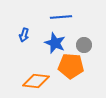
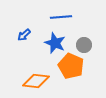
blue arrow: rotated 32 degrees clockwise
orange pentagon: rotated 20 degrees clockwise
